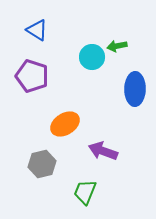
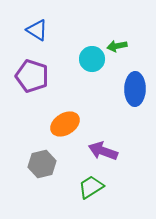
cyan circle: moved 2 px down
green trapezoid: moved 6 px right, 5 px up; rotated 36 degrees clockwise
